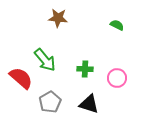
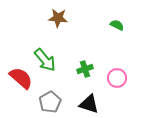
green cross: rotated 21 degrees counterclockwise
